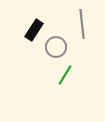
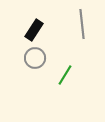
gray circle: moved 21 px left, 11 px down
